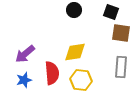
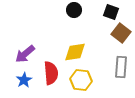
brown square: rotated 30 degrees clockwise
red semicircle: moved 1 px left
blue star: rotated 14 degrees counterclockwise
